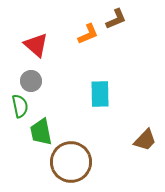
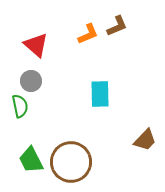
brown L-shape: moved 1 px right, 7 px down
green trapezoid: moved 10 px left, 28 px down; rotated 16 degrees counterclockwise
